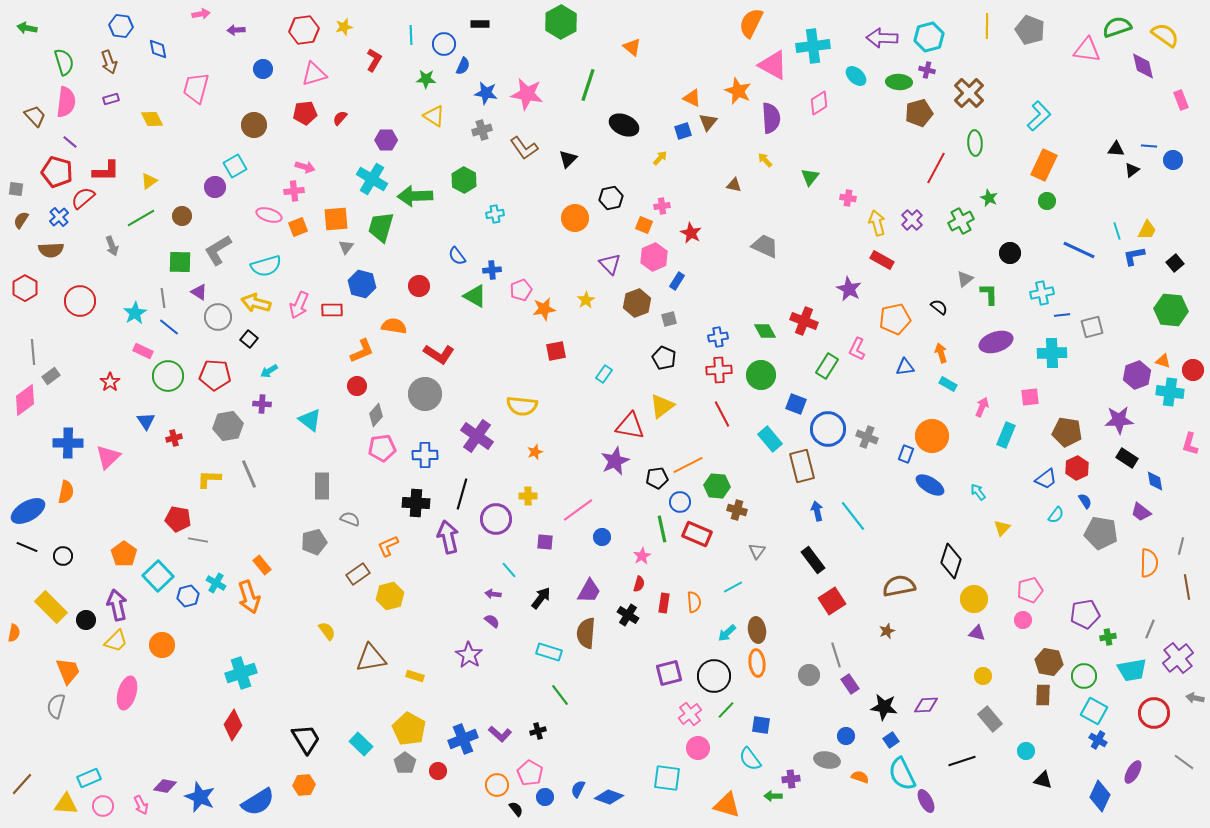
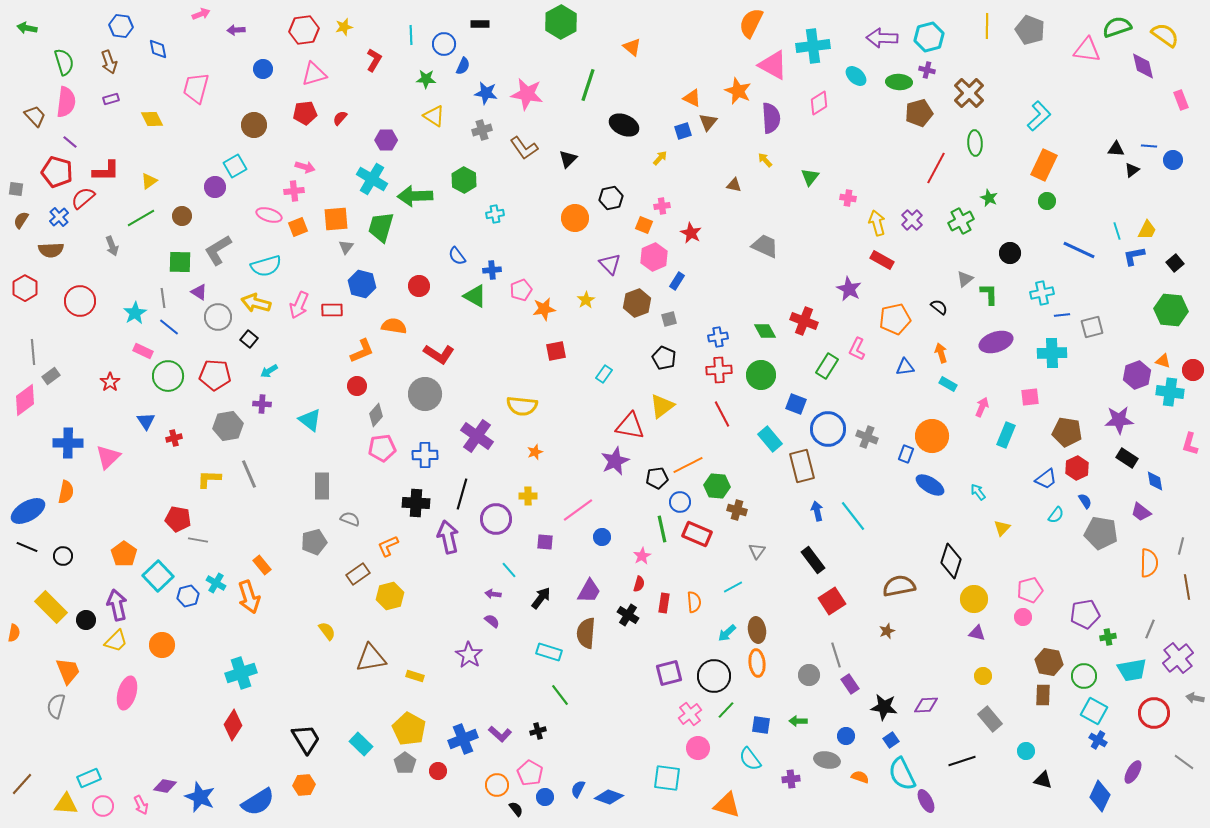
pink arrow at (201, 14): rotated 12 degrees counterclockwise
pink circle at (1023, 620): moved 3 px up
green arrow at (773, 796): moved 25 px right, 75 px up
